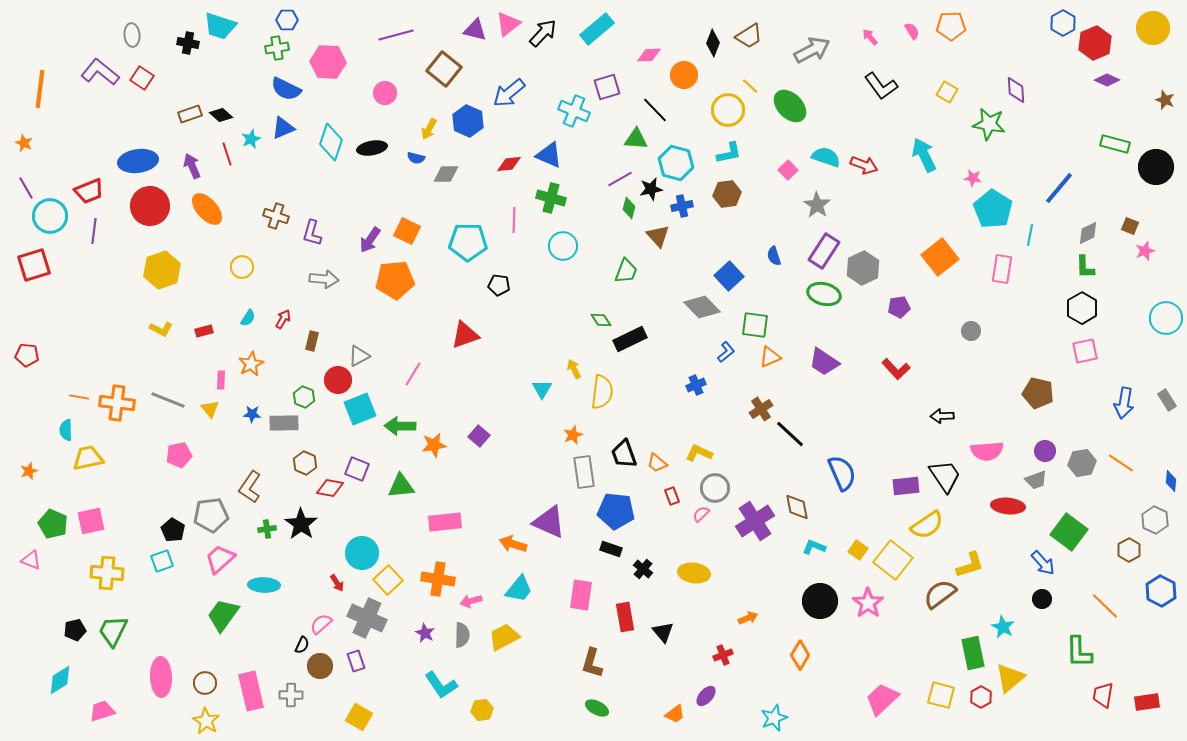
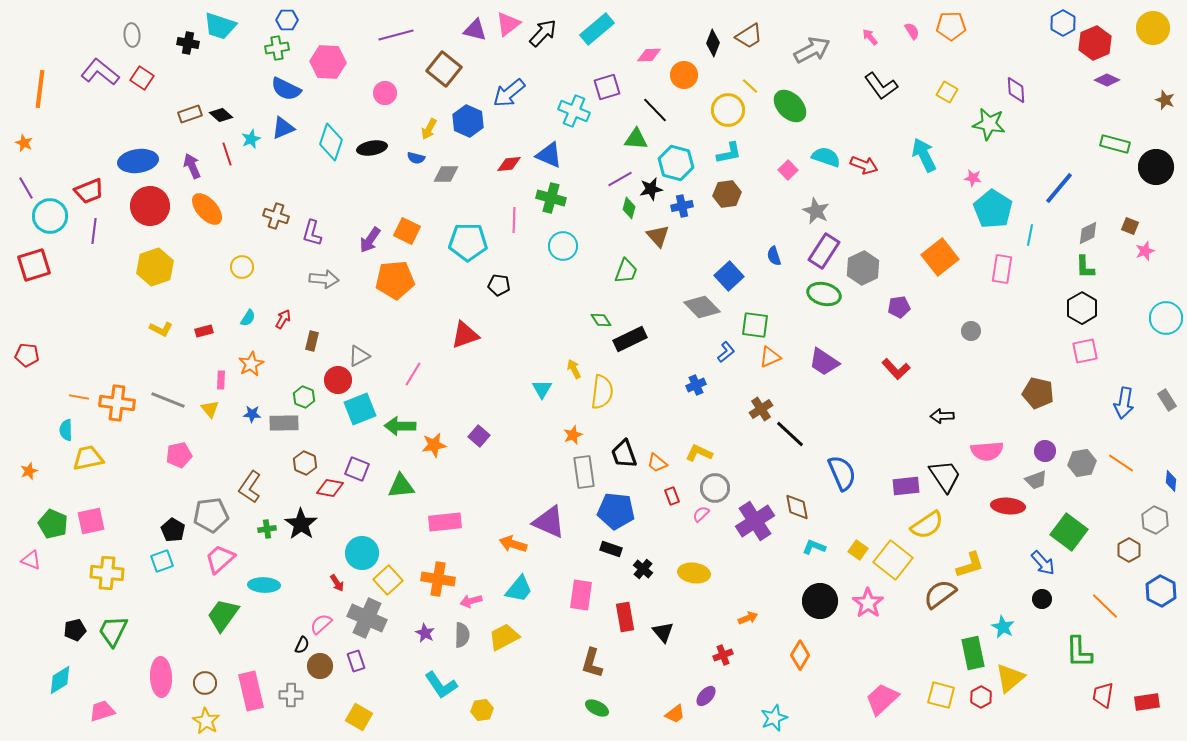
gray star at (817, 205): moved 1 px left, 6 px down; rotated 8 degrees counterclockwise
yellow hexagon at (162, 270): moved 7 px left, 3 px up
